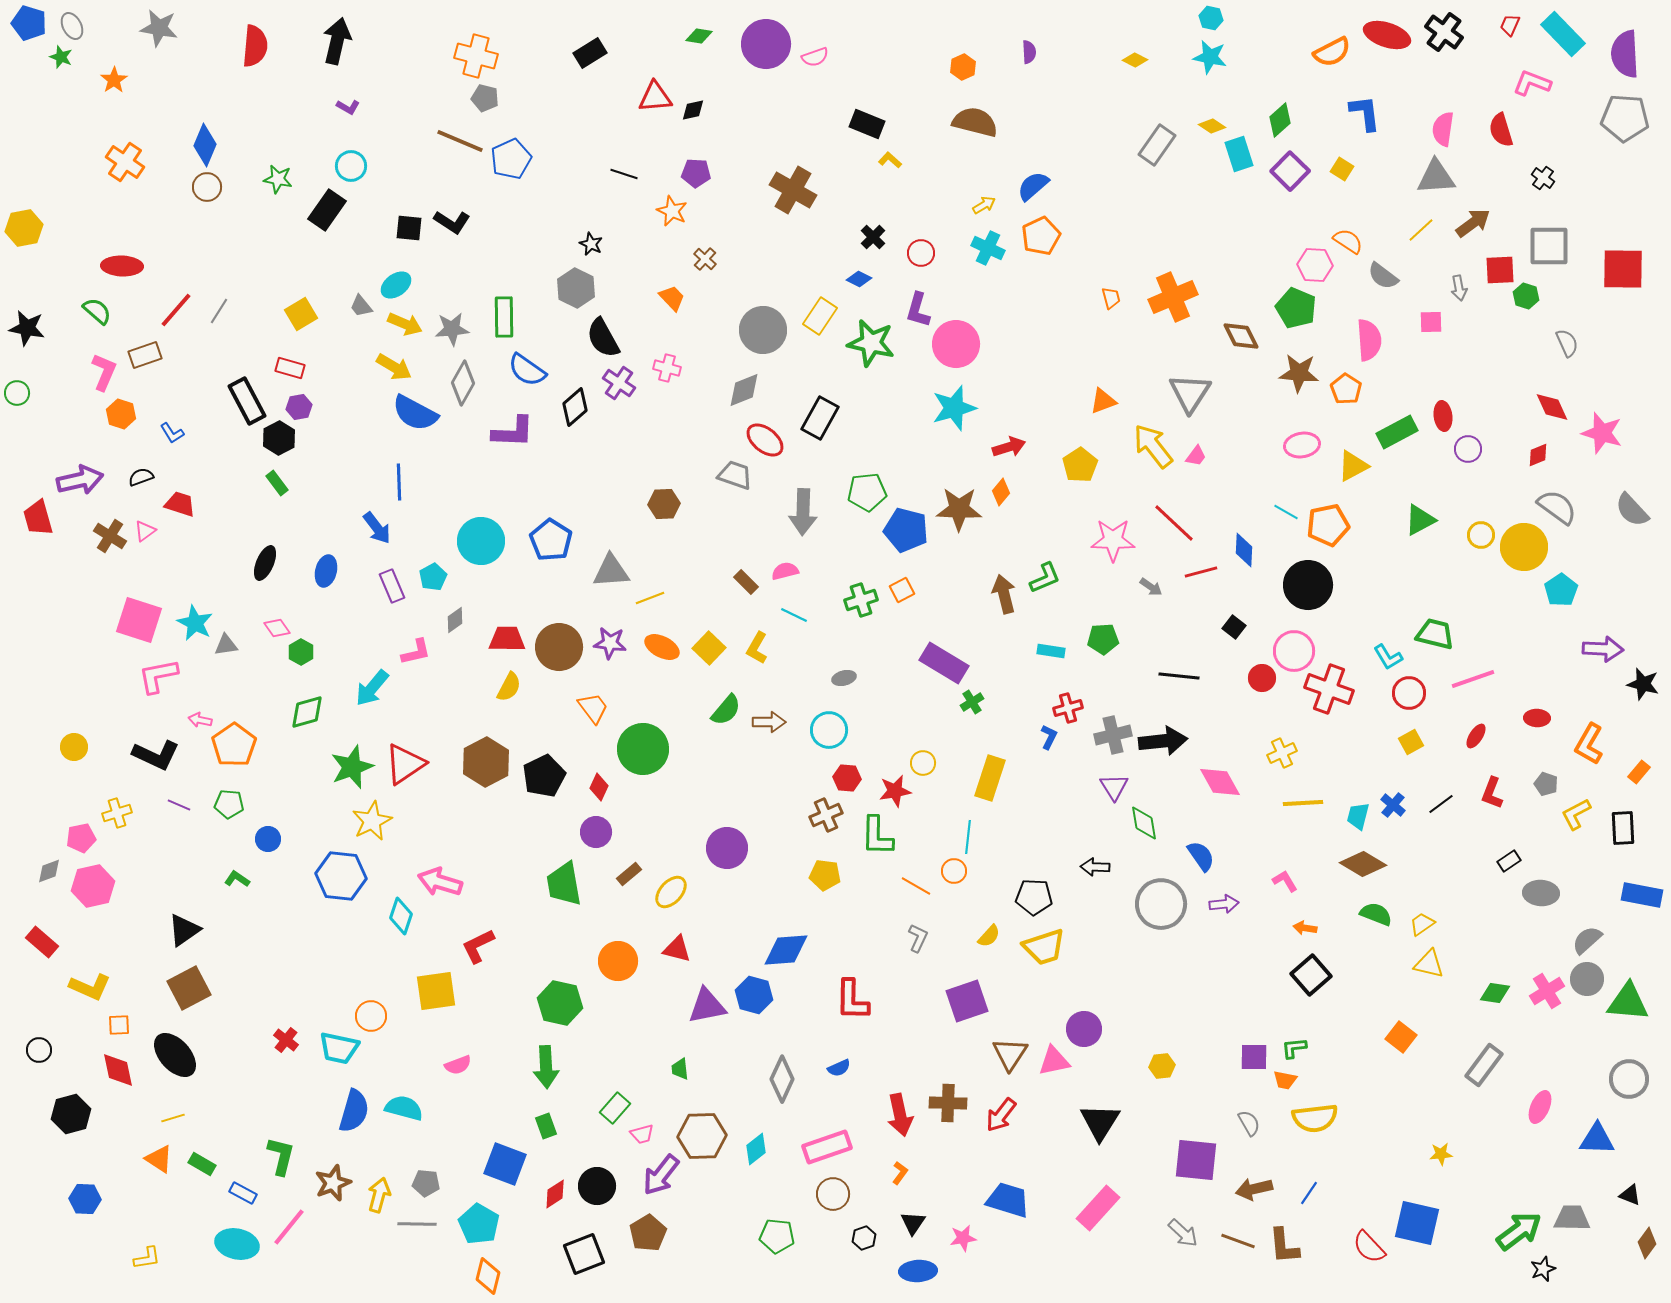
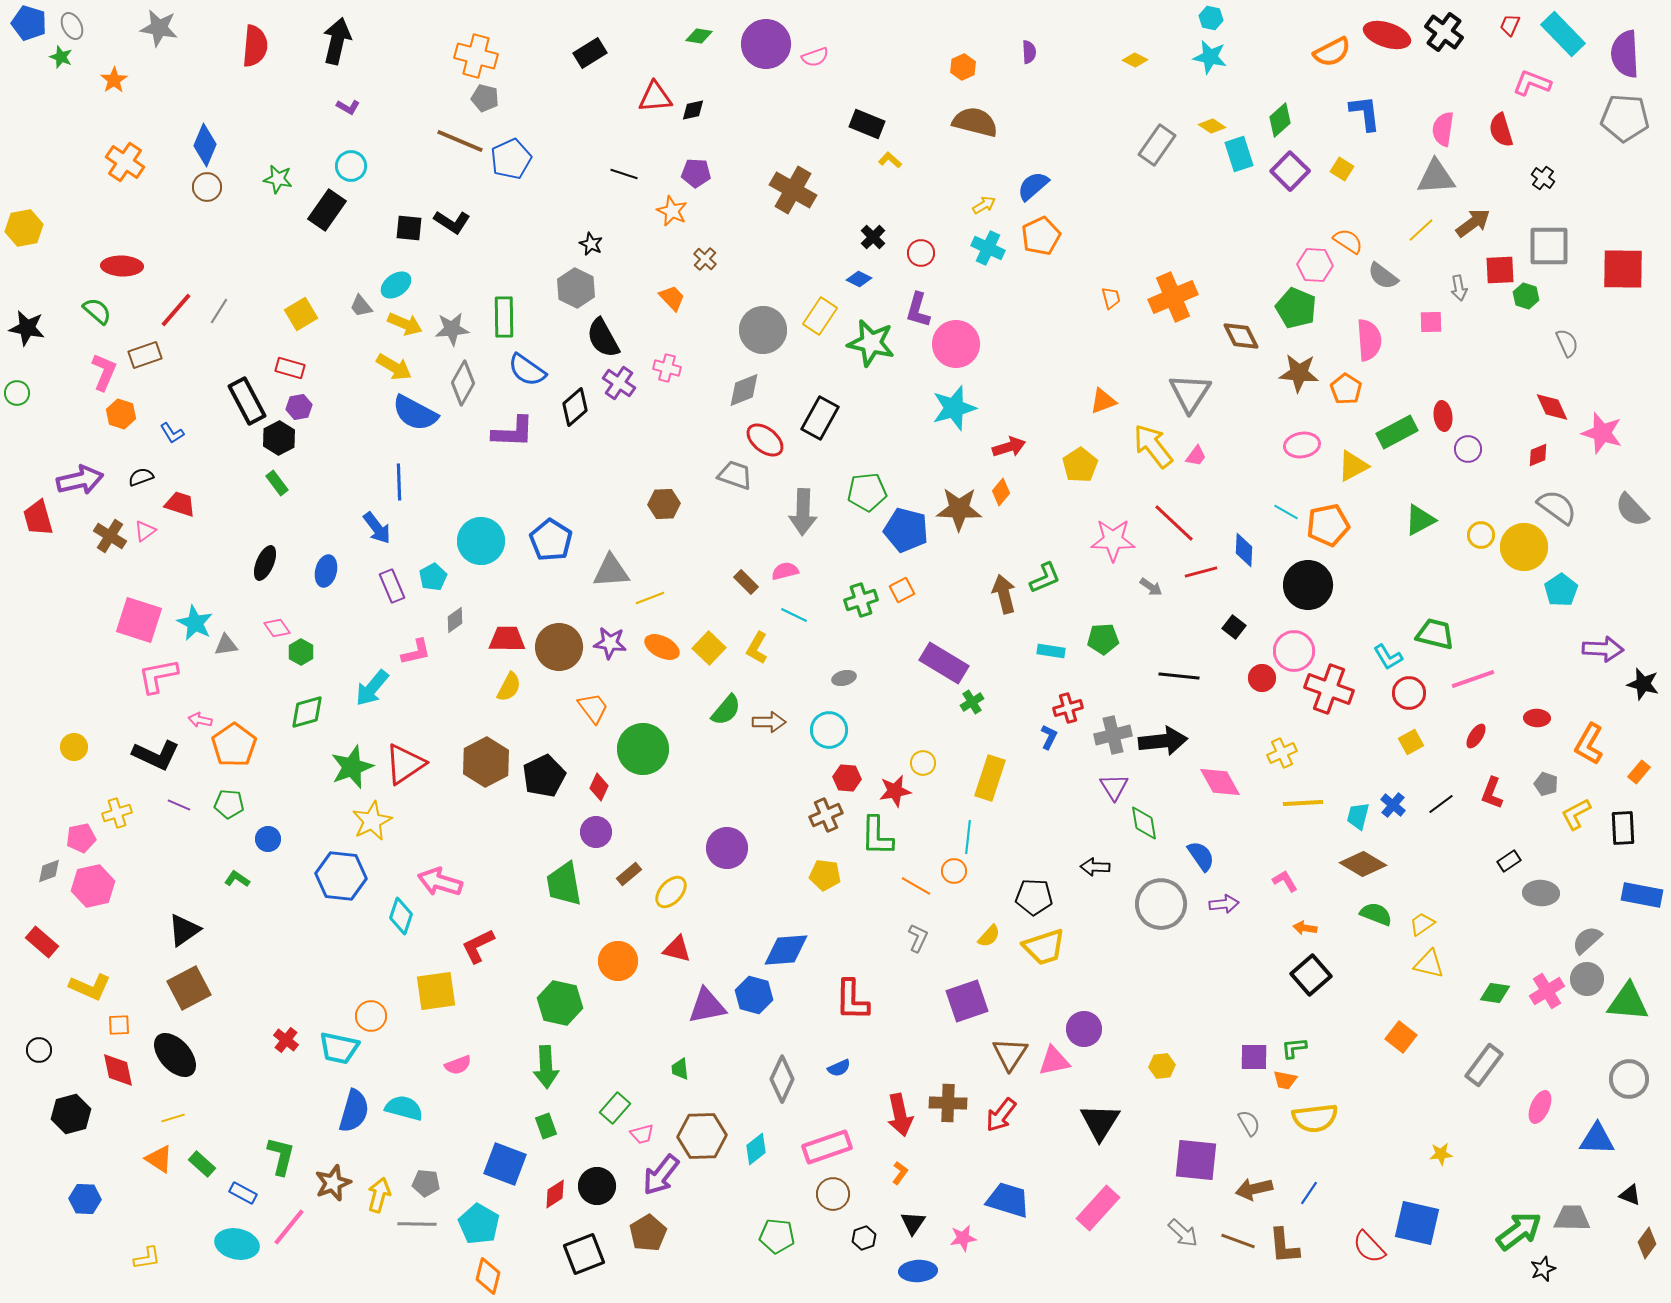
green rectangle at (202, 1164): rotated 12 degrees clockwise
